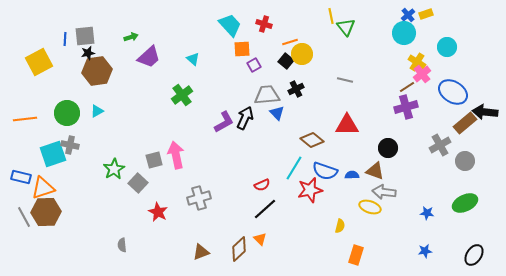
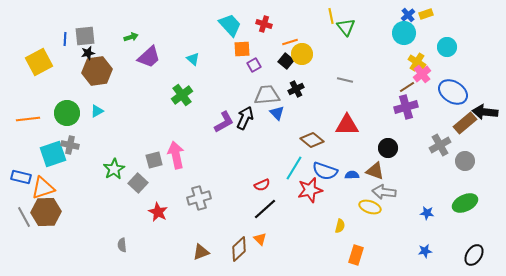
orange line at (25, 119): moved 3 px right
